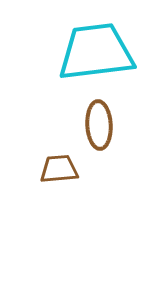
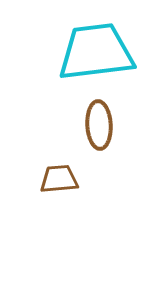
brown trapezoid: moved 10 px down
